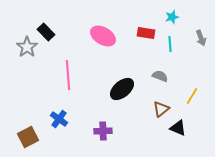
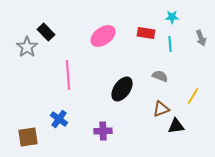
cyan star: rotated 16 degrees clockwise
pink ellipse: rotated 65 degrees counterclockwise
black ellipse: rotated 15 degrees counterclockwise
yellow line: moved 1 px right
brown triangle: rotated 18 degrees clockwise
black triangle: moved 2 px left, 2 px up; rotated 30 degrees counterclockwise
brown square: rotated 20 degrees clockwise
